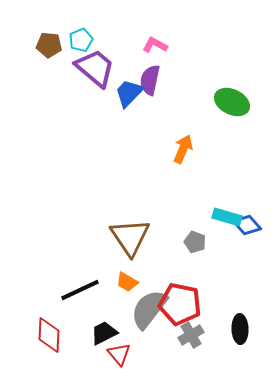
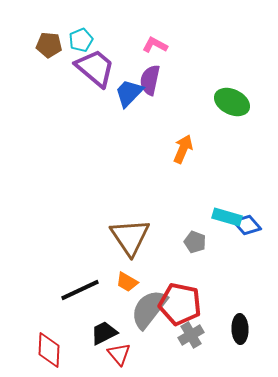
red diamond: moved 15 px down
